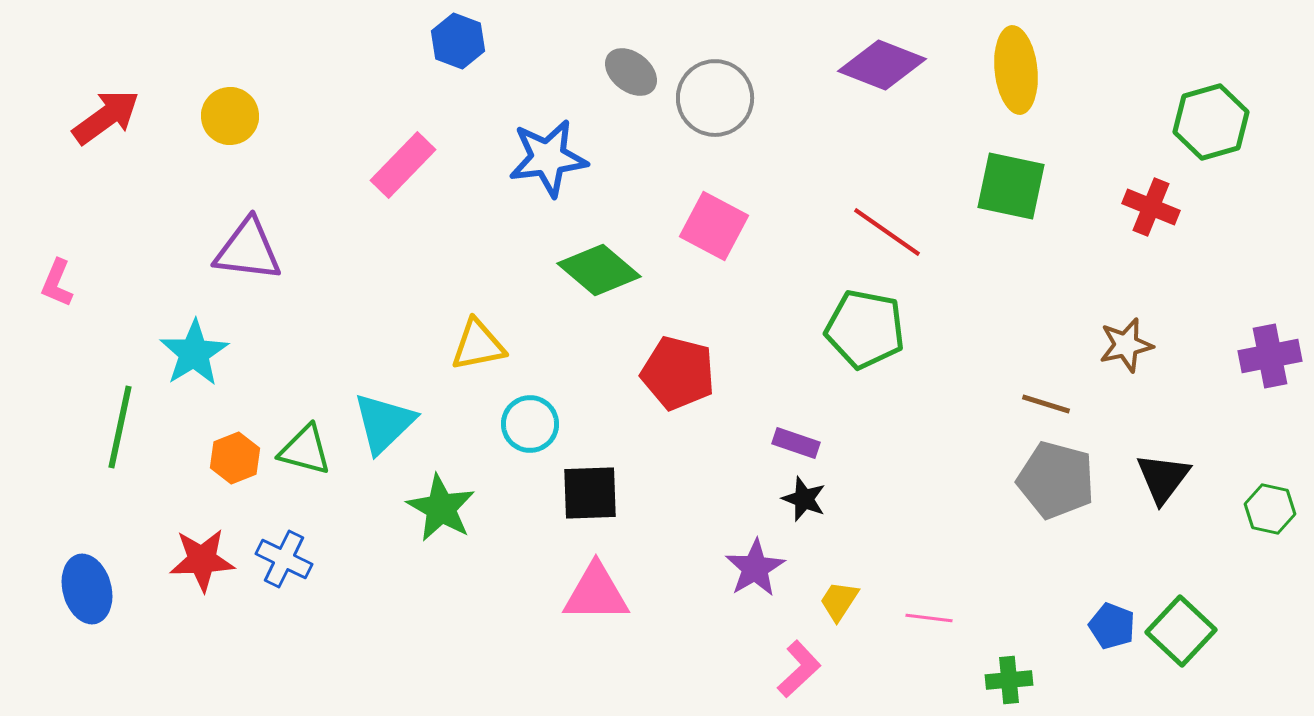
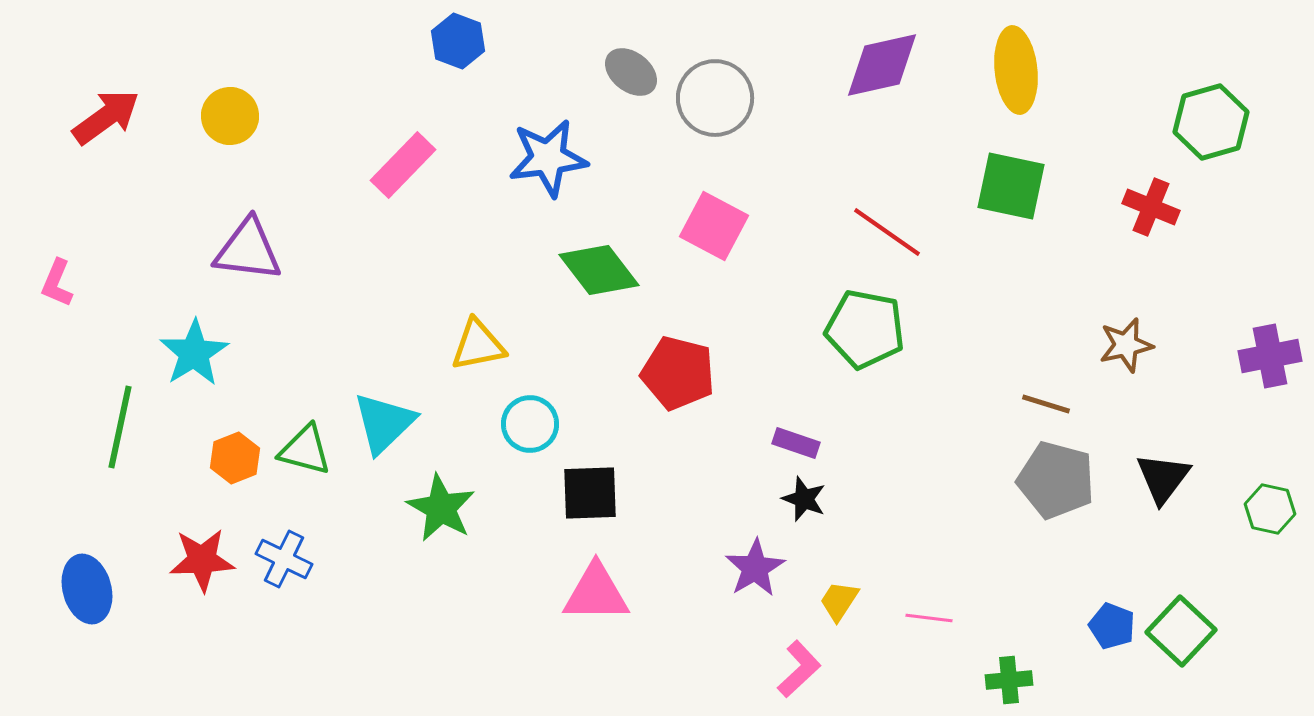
purple diamond at (882, 65): rotated 34 degrees counterclockwise
green diamond at (599, 270): rotated 12 degrees clockwise
